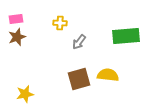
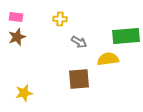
pink rectangle: moved 2 px up; rotated 16 degrees clockwise
yellow cross: moved 4 px up
gray arrow: rotated 98 degrees counterclockwise
yellow semicircle: moved 16 px up; rotated 15 degrees counterclockwise
brown square: rotated 10 degrees clockwise
yellow star: moved 1 px left, 1 px up
